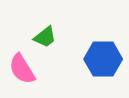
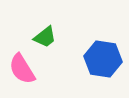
blue hexagon: rotated 9 degrees clockwise
